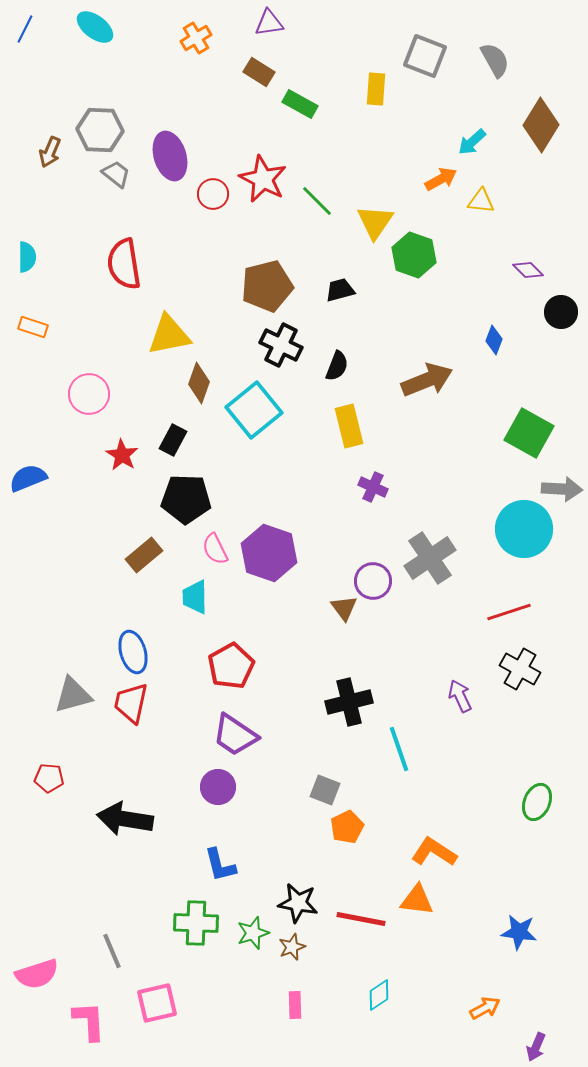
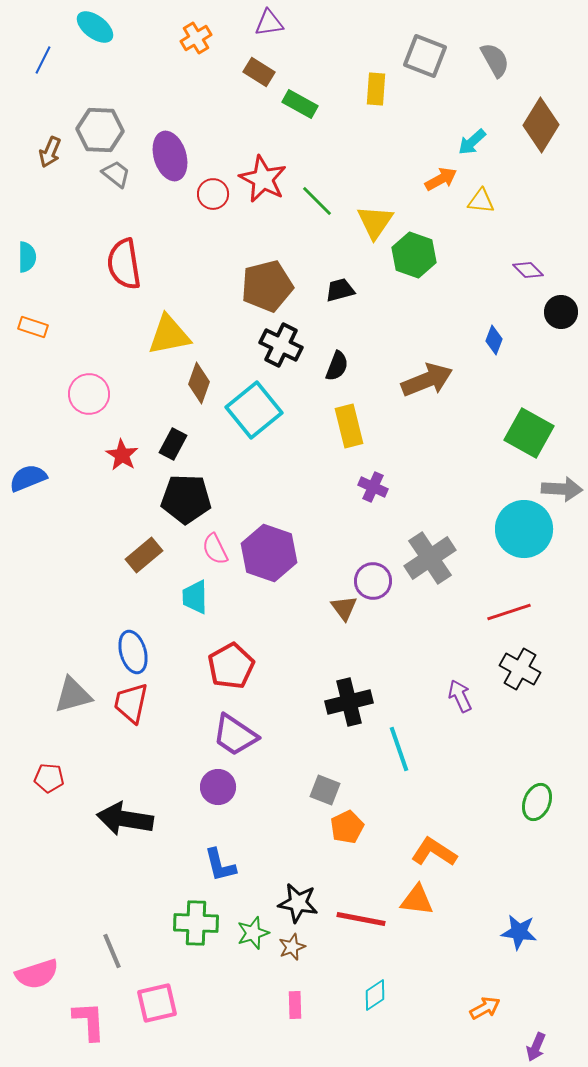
blue line at (25, 29): moved 18 px right, 31 px down
black rectangle at (173, 440): moved 4 px down
cyan diamond at (379, 995): moved 4 px left
